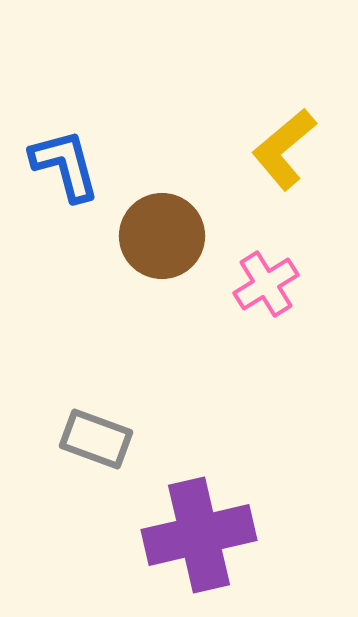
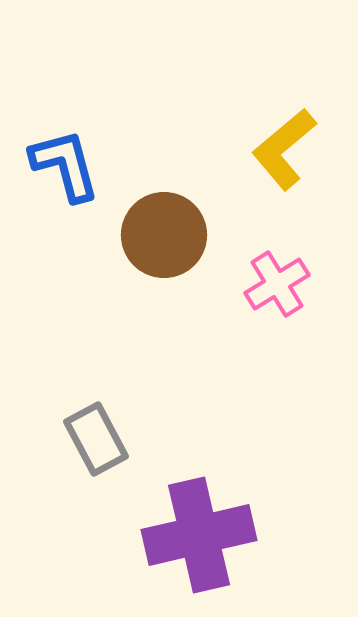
brown circle: moved 2 px right, 1 px up
pink cross: moved 11 px right
gray rectangle: rotated 42 degrees clockwise
